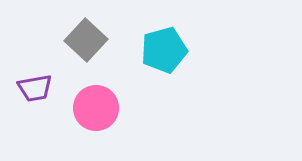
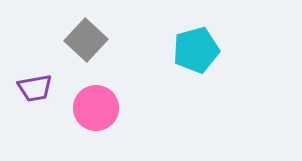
cyan pentagon: moved 32 px right
